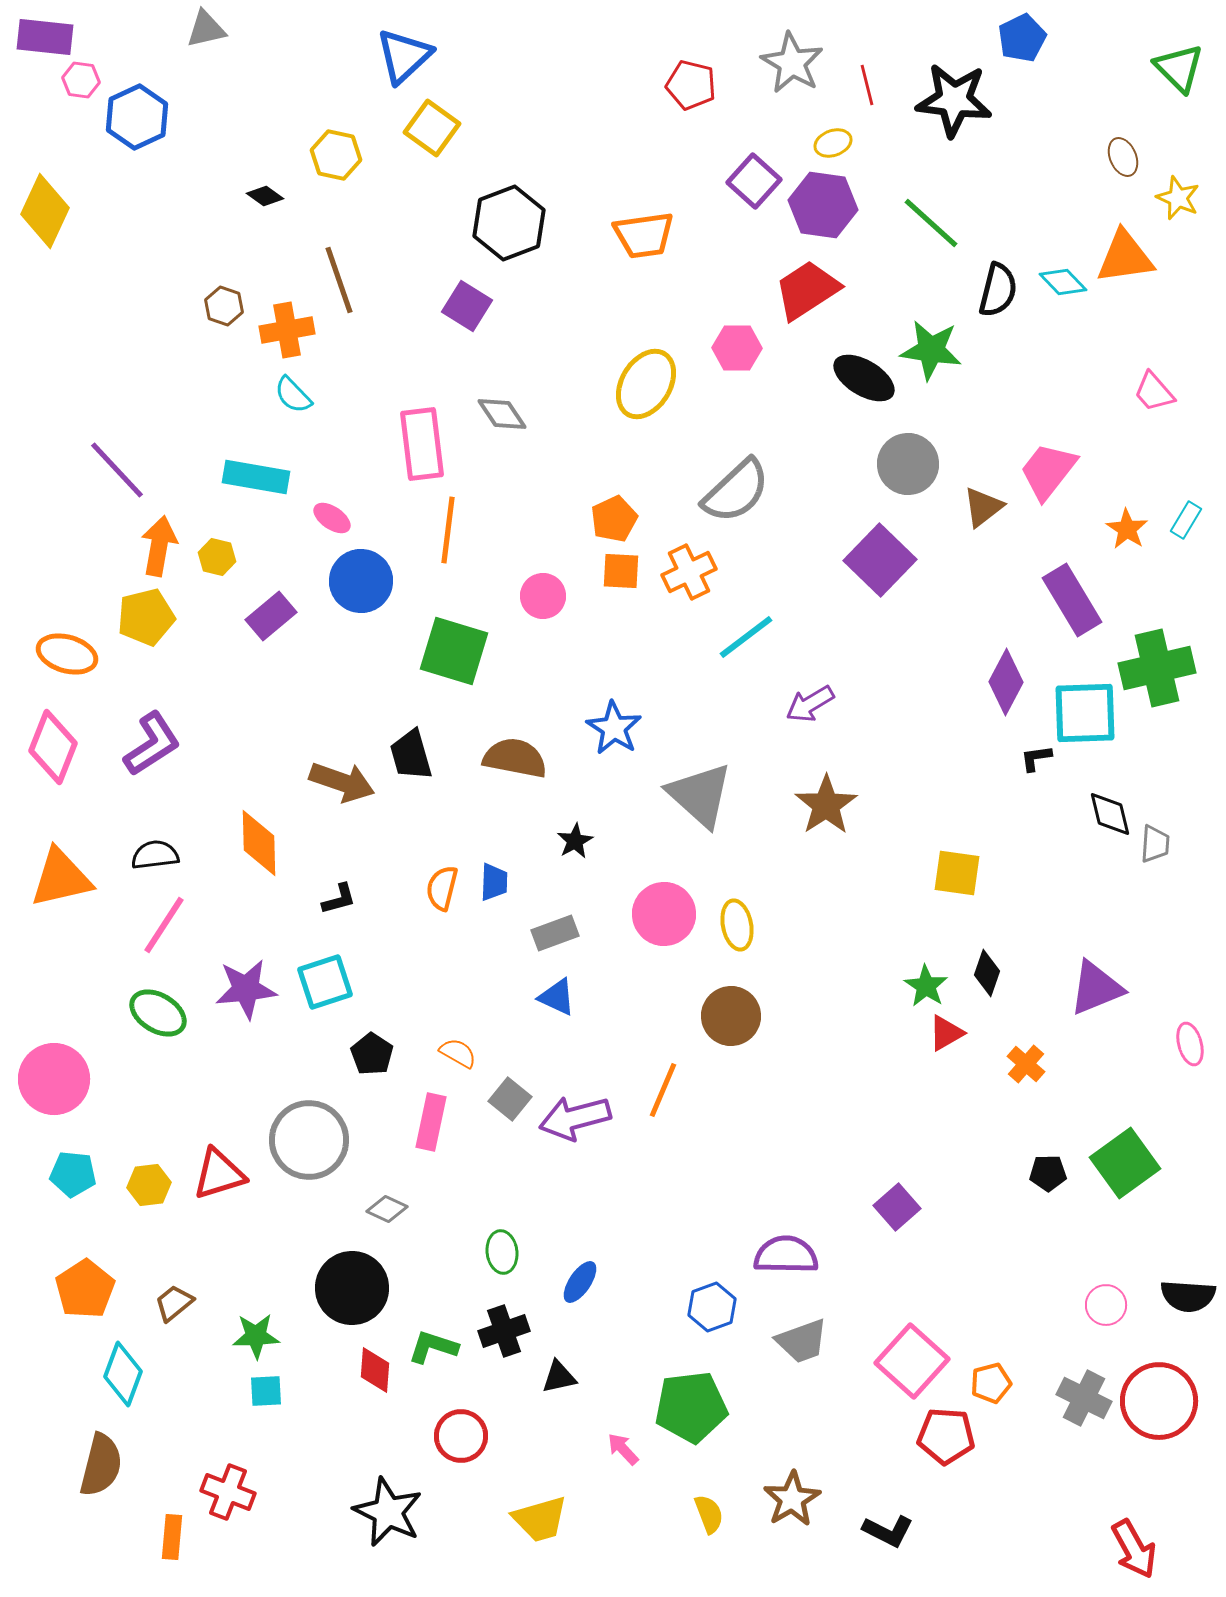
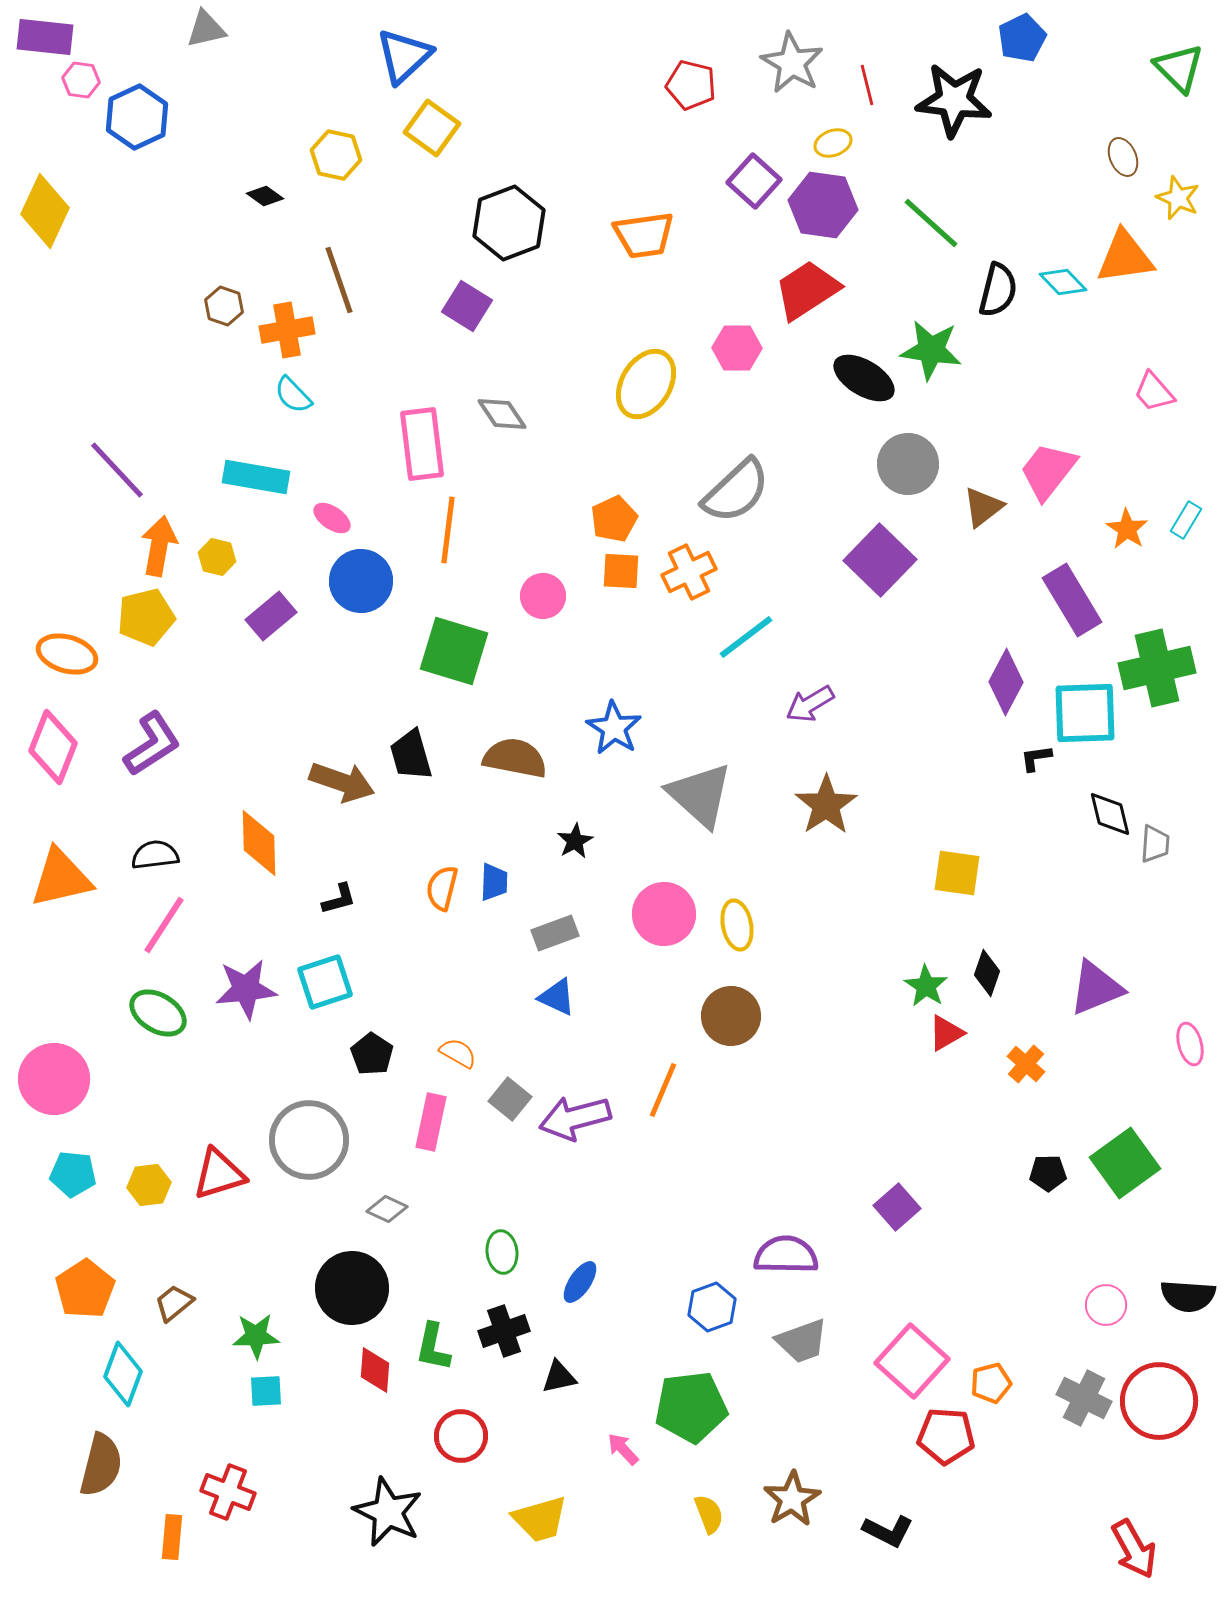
green L-shape at (433, 1347): rotated 96 degrees counterclockwise
